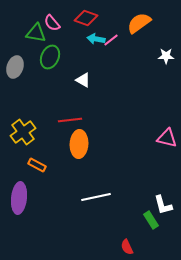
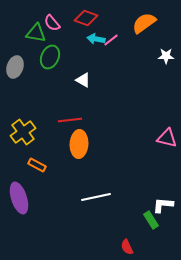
orange semicircle: moved 5 px right
purple ellipse: rotated 24 degrees counterclockwise
white L-shape: rotated 110 degrees clockwise
